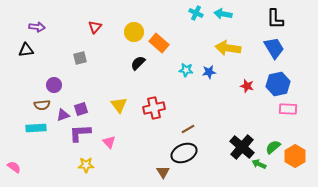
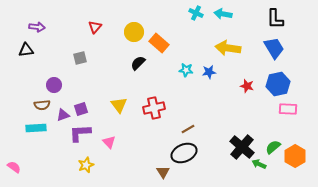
yellow star: rotated 21 degrees counterclockwise
